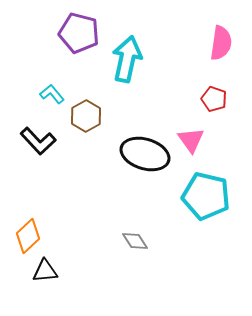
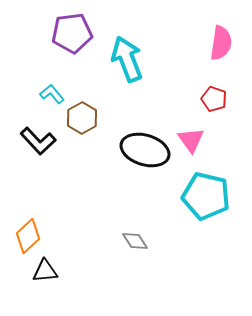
purple pentagon: moved 7 px left; rotated 21 degrees counterclockwise
cyan arrow: rotated 33 degrees counterclockwise
brown hexagon: moved 4 px left, 2 px down
black ellipse: moved 4 px up
